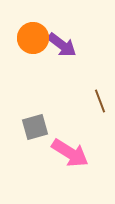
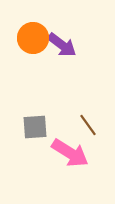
brown line: moved 12 px left, 24 px down; rotated 15 degrees counterclockwise
gray square: rotated 12 degrees clockwise
